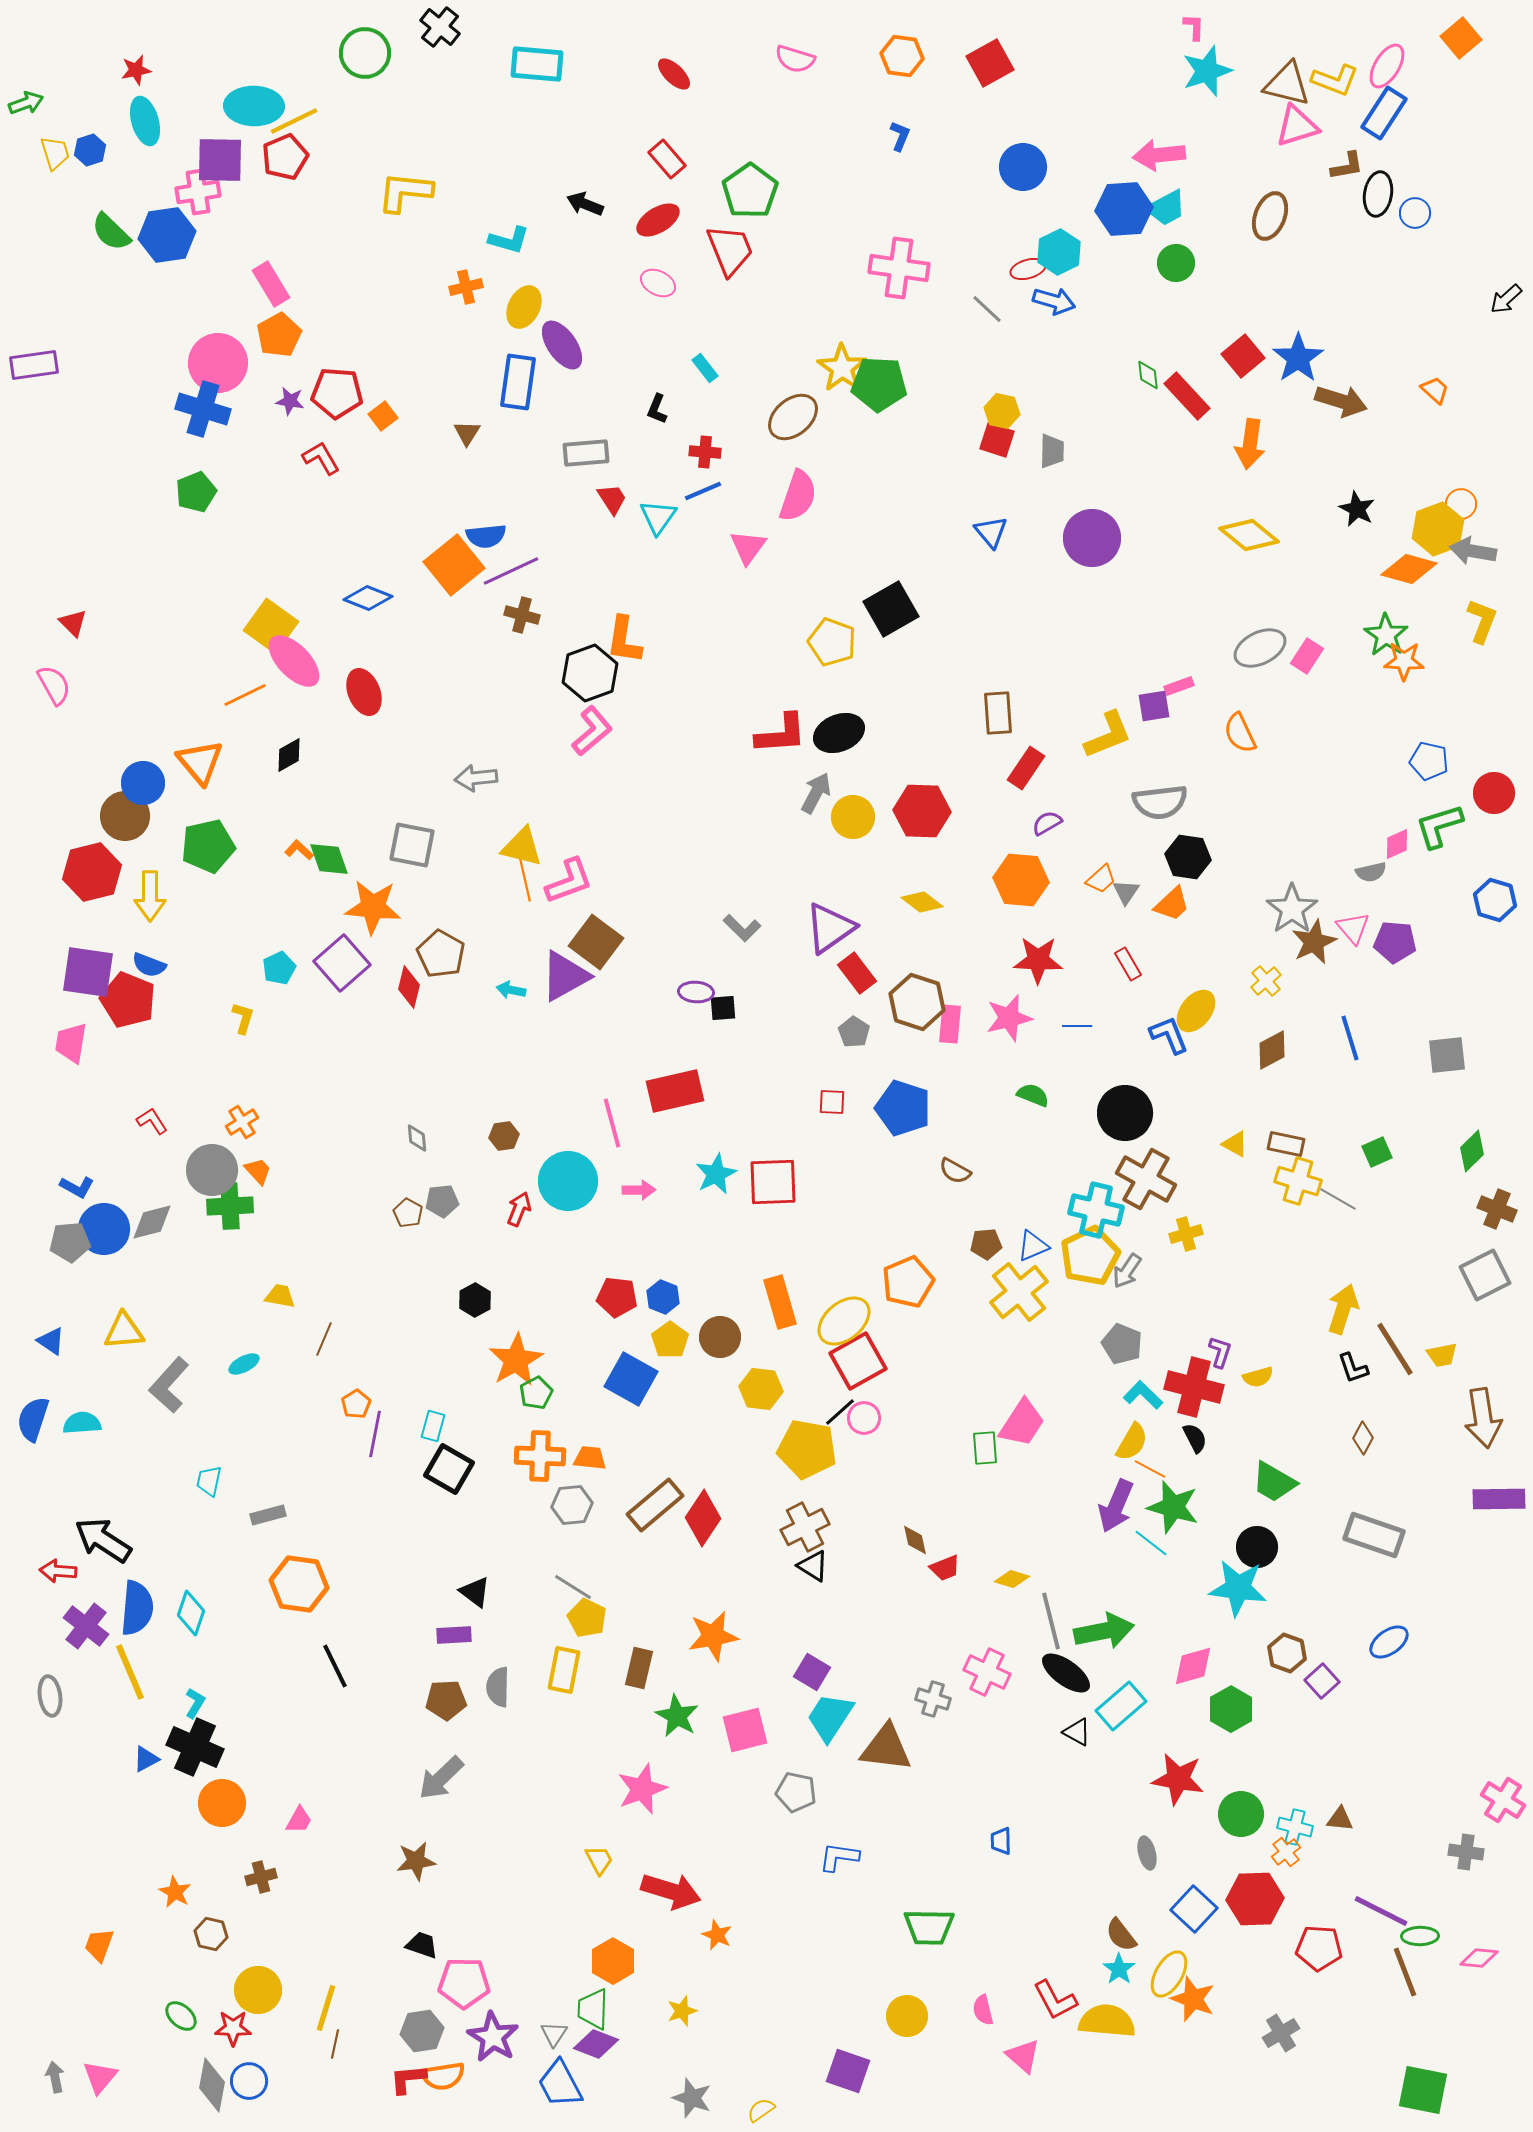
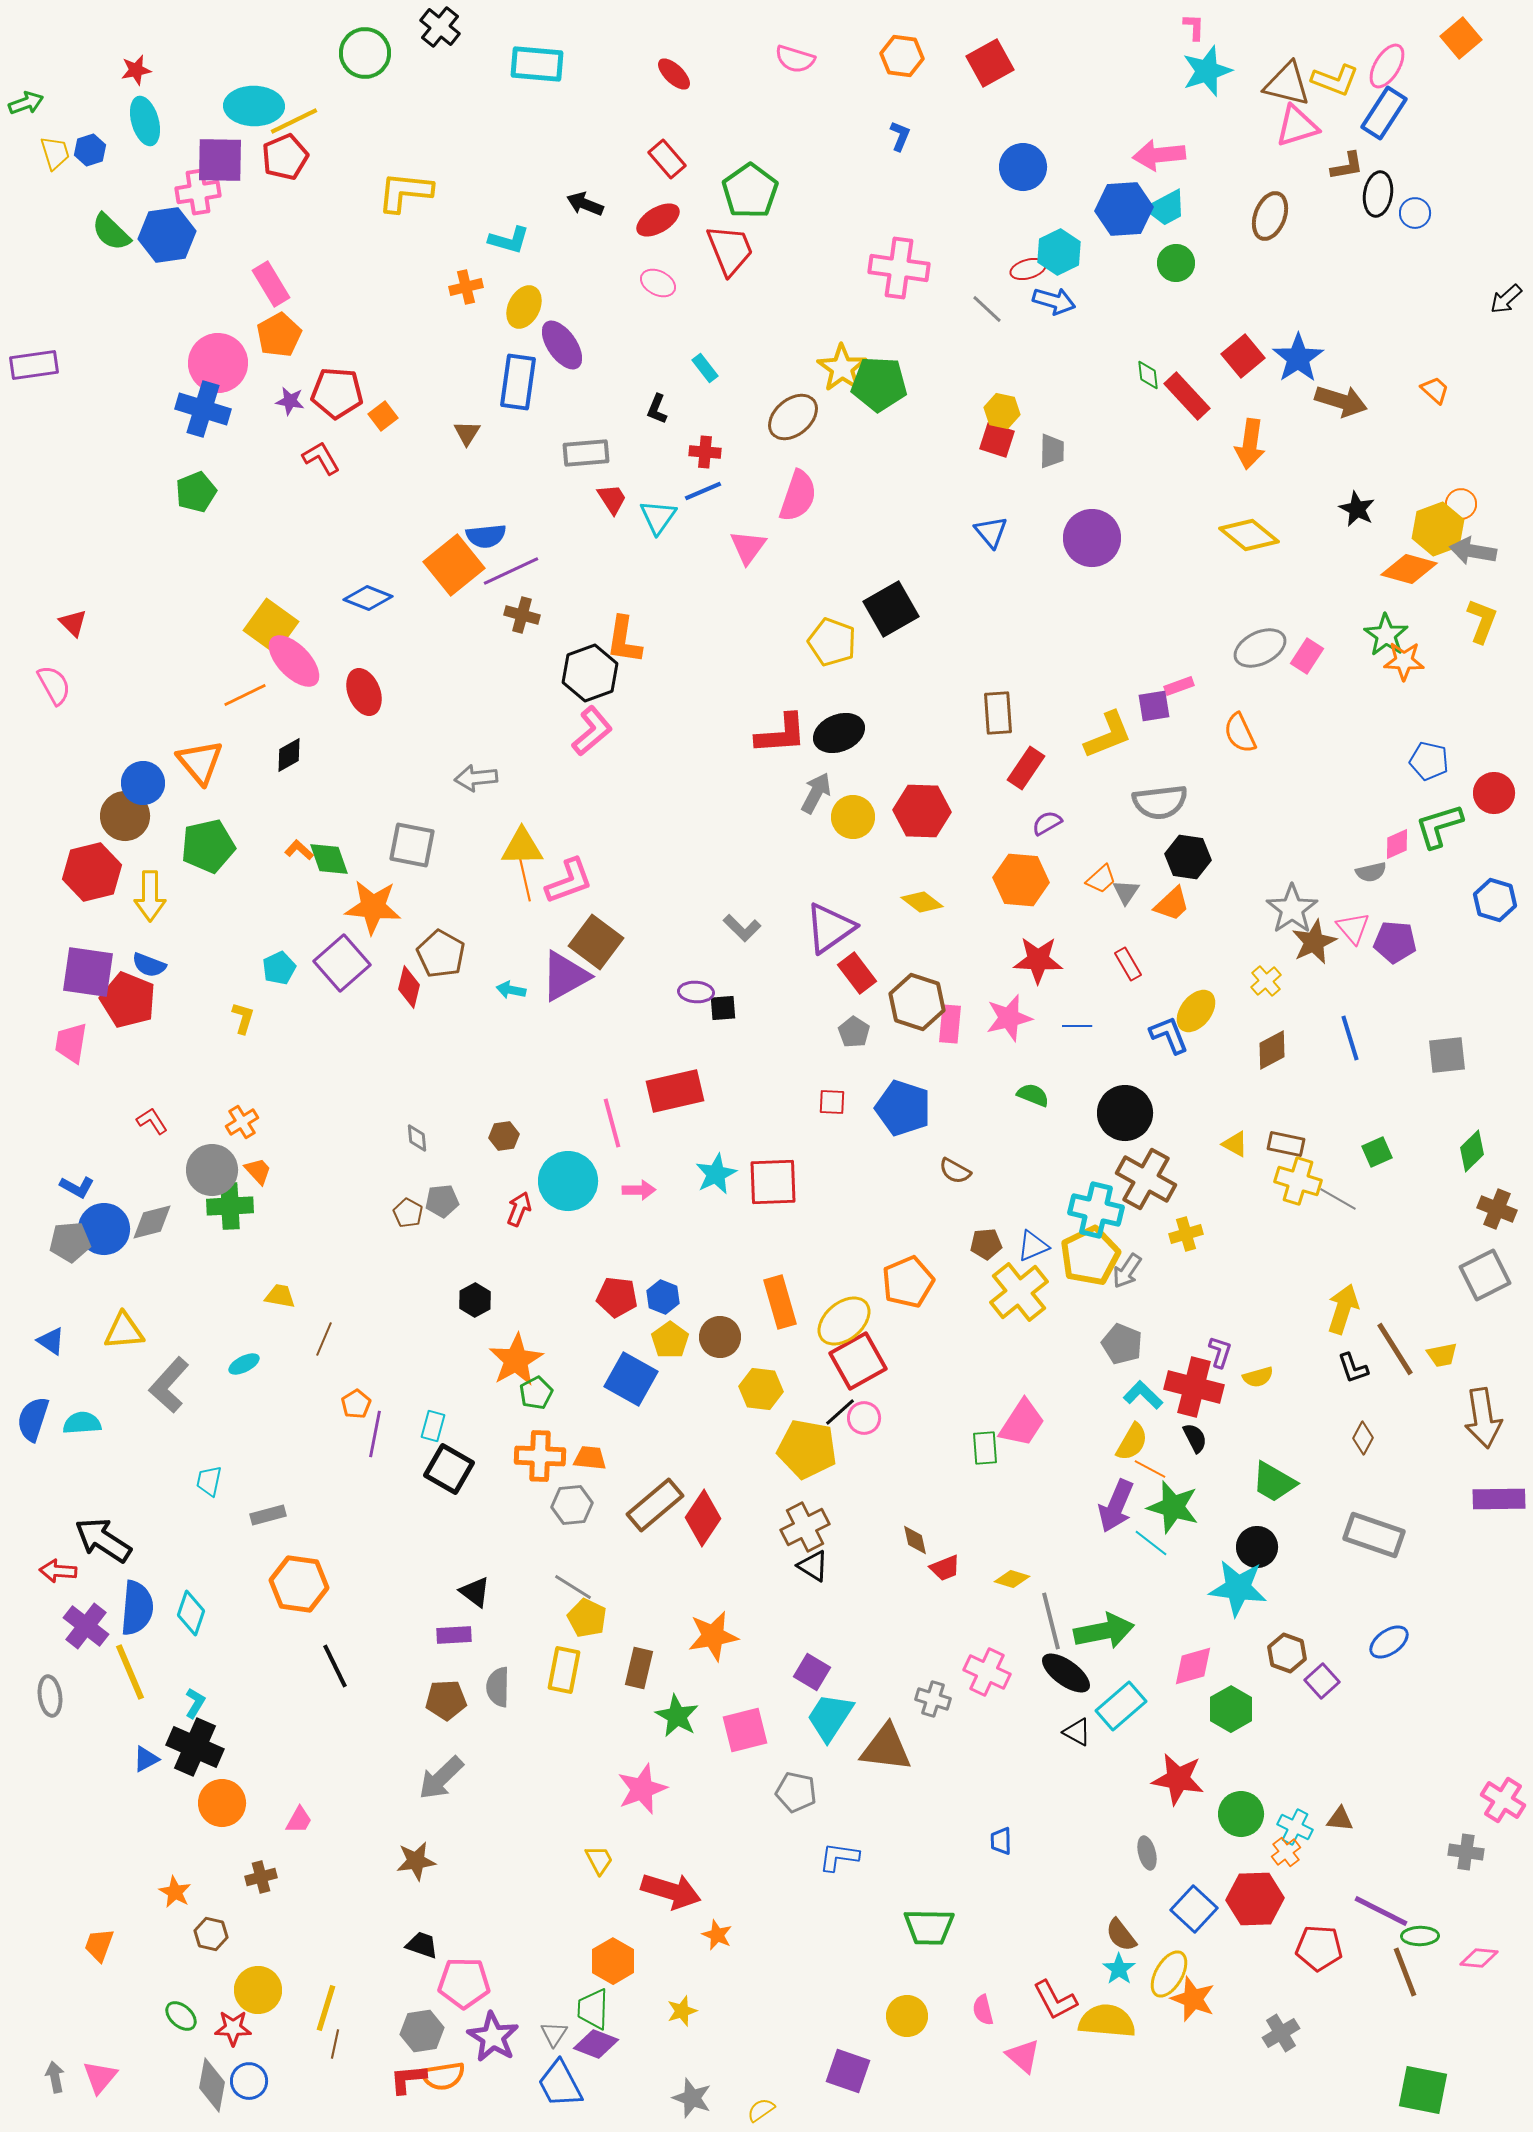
yellow triangle at (522, 847): rotated 15 degrees counterclockwise
cyan cross at (1295, 1827): rotated 12 degrees clockwise
